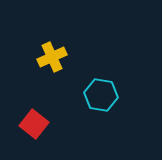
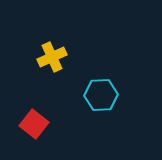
cyan hexagon: rotated 12 degrees counterclockwise
